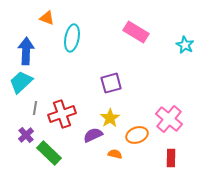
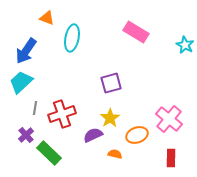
blue arrow: rotated 148 degrees counterclockwise
